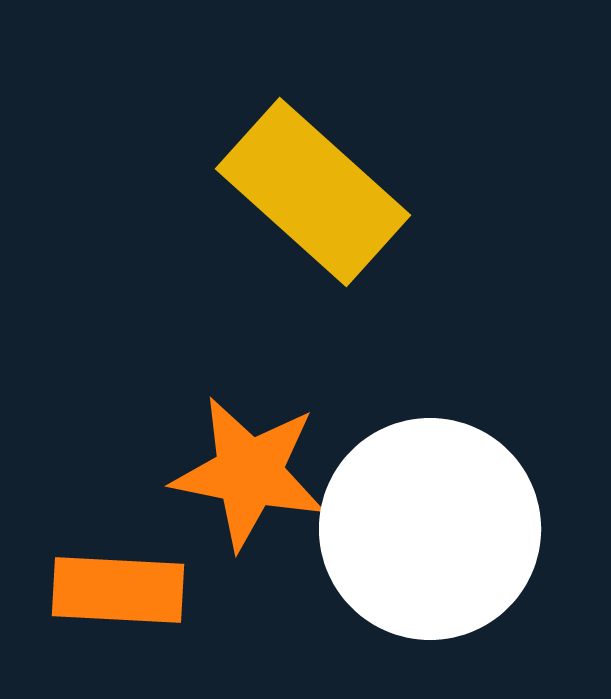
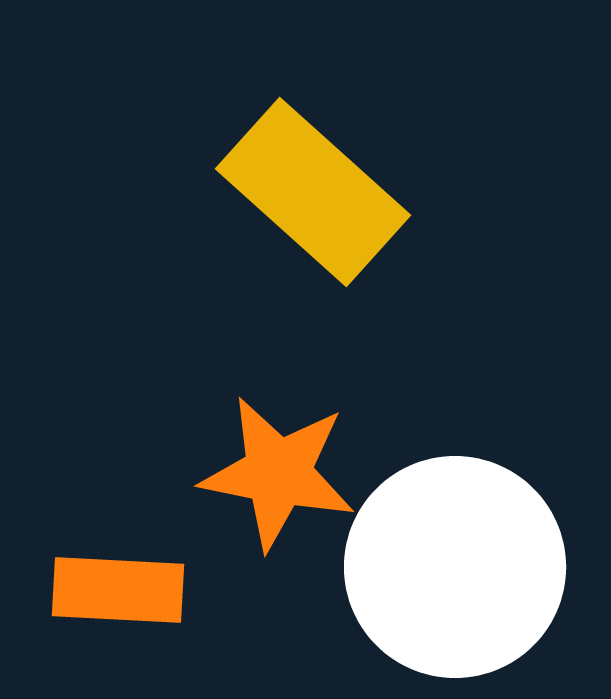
orange star: moved 29 px right
white circle: moved 25 px right, 38 px down
